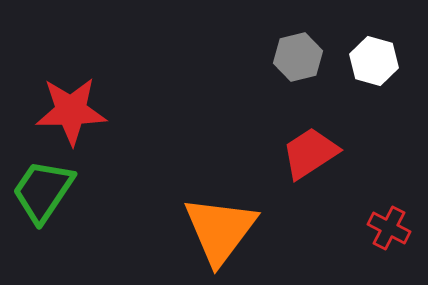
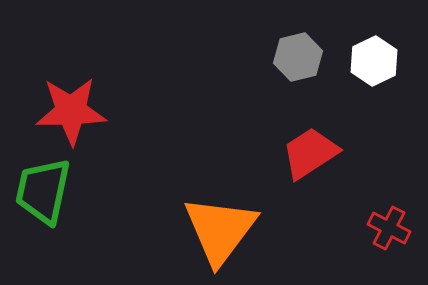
white hexagon: rotated 18 degrees clockwise
green trapezoid: rotated 22 degrees counterclockwise
